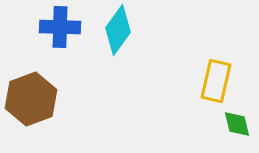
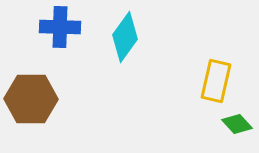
cyan diamond: moved 7 px right, 7 px down
brown hexagon: rotated 21 degrees clockwise
green diamond: rotated 28 degrees counterclockwise
